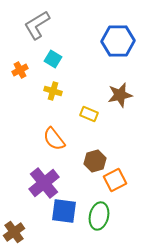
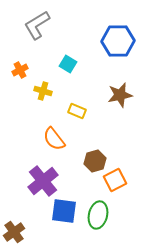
cyan square: moved 15 px right, 5 px down
yellow cross: moved 10 px left
yellow rectangle: moved 12 px left, 3 px up
purple cross: moved 1 px left, 2 px up
green ellipse: moved 1 px left, 1 px up
